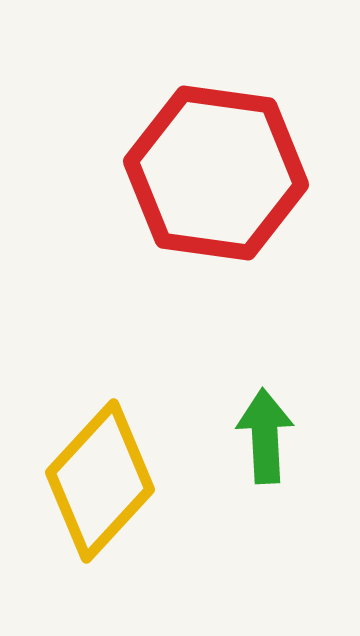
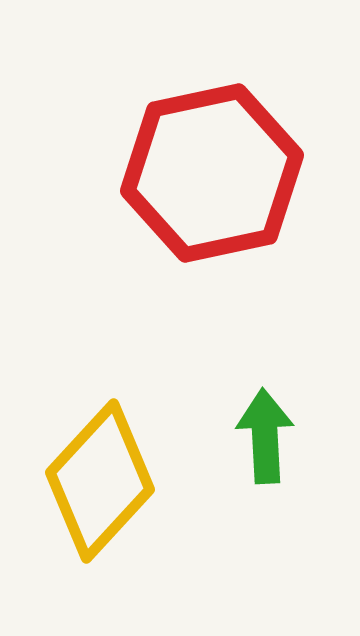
red hexagon: moved 4 px left; rotated 20 degrees counterclockwise
